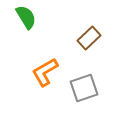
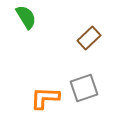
orange L-shape: moved 26 px down; rotated 32 degrees clockwise
